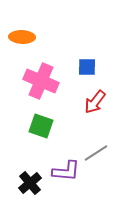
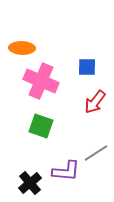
orange ellipse: moved 11 px down
